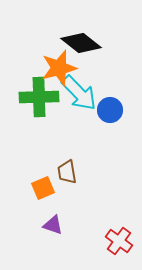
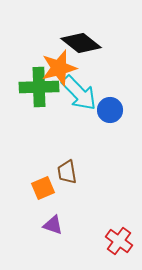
green cross: moved 10 px up
